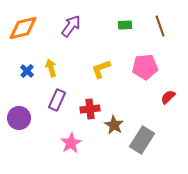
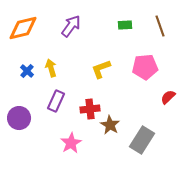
purple rectangle: moved 1 px left, 1 px down
brown star: moved 4 px left
